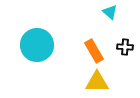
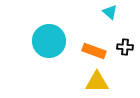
cyan circle: moved 12 px right, 4 px up
orange rectangle: rotated 40 degrees counterclockwise
